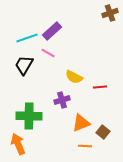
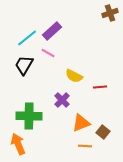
cyan line: rotated 20 degrees counterclockwise
yellow semicircle: moved 1 px up
purple cross: rotated 28 degrees counterclockwise
